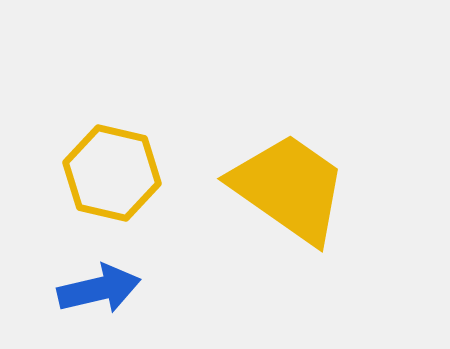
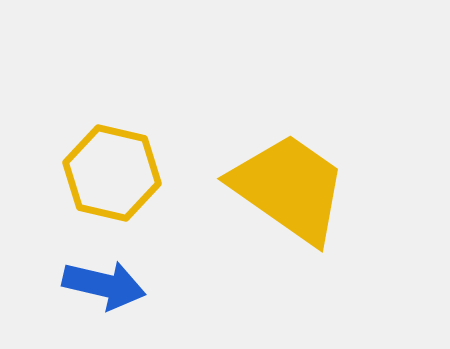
blue arrow: moved 5 px right, 4 px up; rotated 26 degrees clockwise
